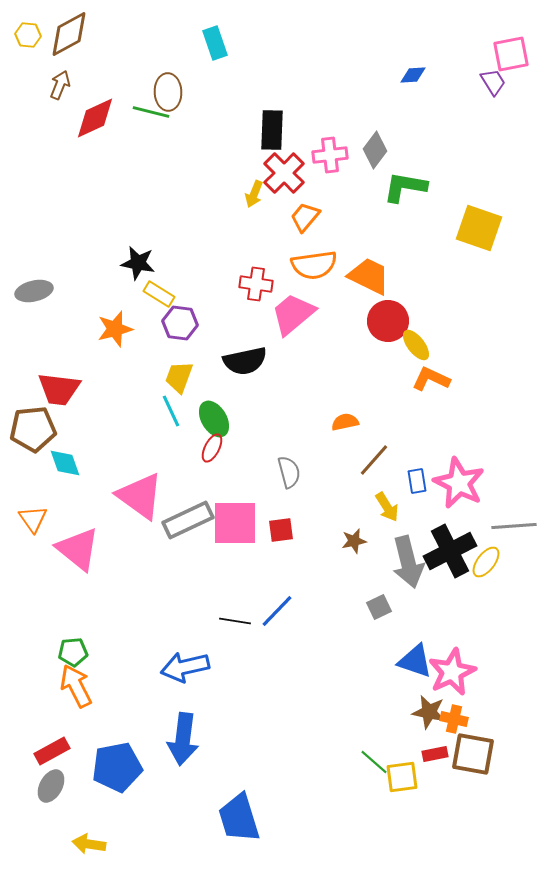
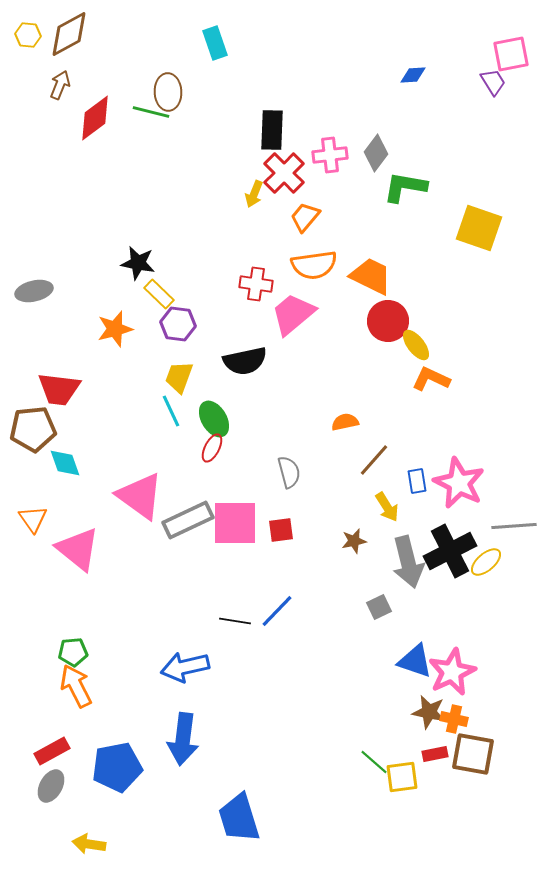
red diamond at (95, 118): rotated 12 degrees counterclockwise
gray diamond at (375, 150): moved 1 px right, 3 px down
orange trapezoid at (369, 276): moved 2 px right
yellow rectangle at (159, 294): rotated 12 degrees clockwise
purple hexagon at (180, 323): moved 2 px left, 1 px down
yellow ellipse at (486, 562): rotated 12 degrees clockwise
